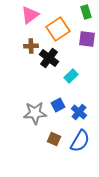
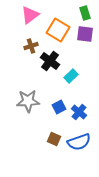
green rectangle: moved 1 px left, 1 px down
orange square: moved 1 px down; rotated 25 degrees counterclockwise
purple square: moved 2 px left, 5 px up
brown cross: rotated 16 degrees counterclockwise
black cross: moved 1 px right, 3 px down
blue square: moved 1 px right, 2 px down
gray star: moved 7 px left, 12 px up
blue semicircle: moved 1 px left, 1 px down; rotated 40 degrees clockwise
